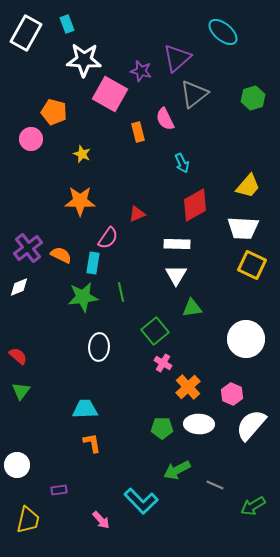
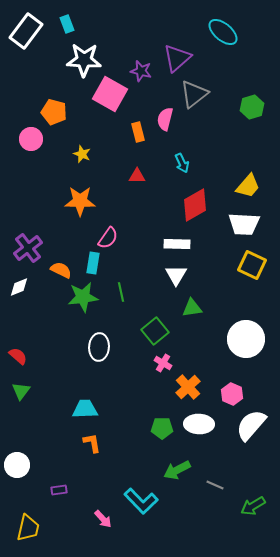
white rectangle at (26, 33): moved 2 px up; rotated 8 degrees clockwise
green hexagon at (253, 98): moved 1 px left, 9 px down
pink semicircle at (165, 119): rotated 40 degrees clockwise
red triangle at (137, 214): moved 38 px up; rotated 24 degrees clockwise
white trapezoid at (243, 228): moved 1 px right, 4 px up
orange semicircle at (61, 255): moved 15 px down
yellow trapezoid at (28, 520): moved 8 px down
pink arrow at (101, 520): moved 2 px right, 1 px up
